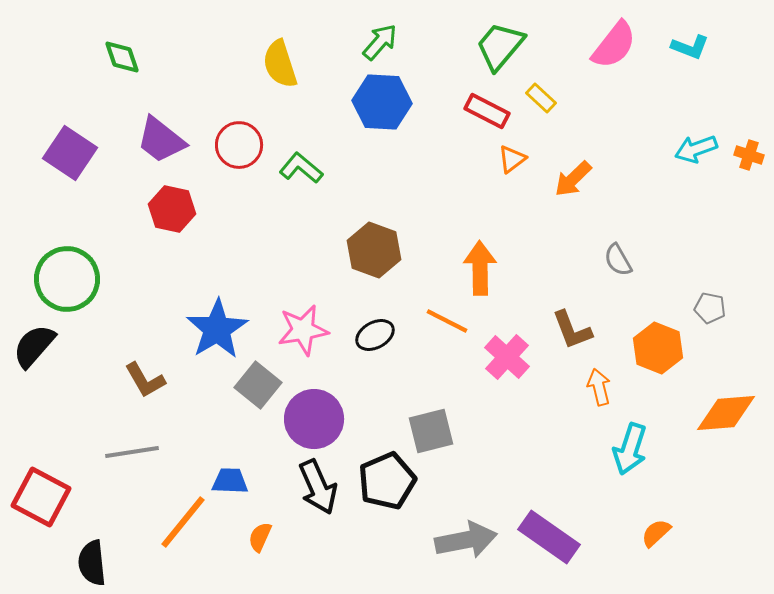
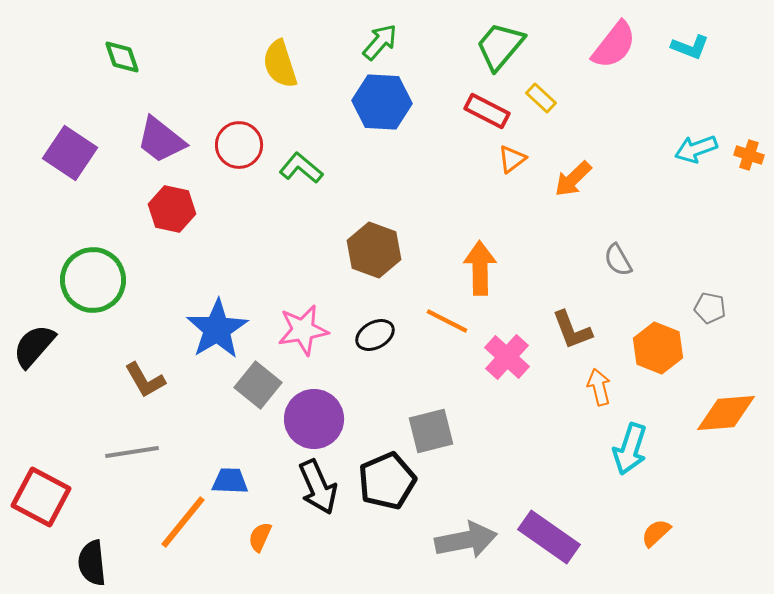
green circle at (67, 279): moved 26 px right, 1 px down
